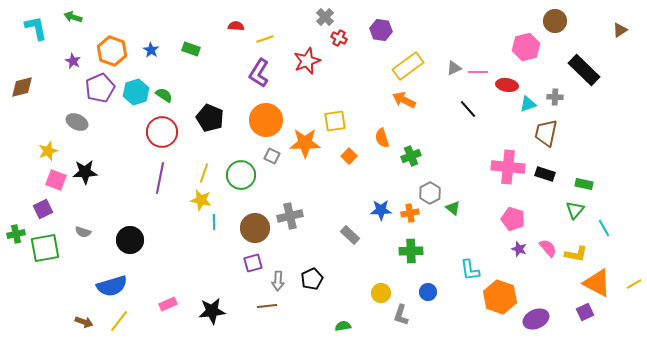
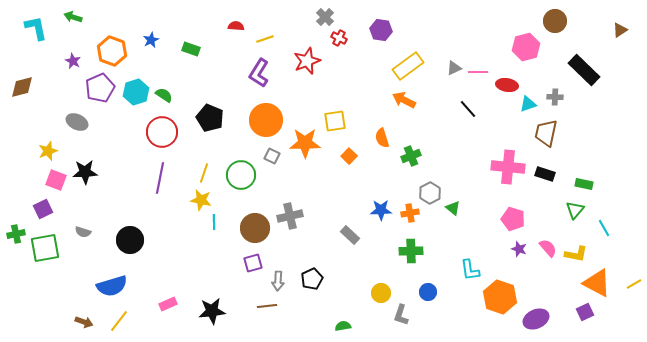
blue star at (151, 50): moved 10 px up; rotated 14 degrees clockwise
